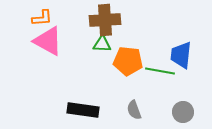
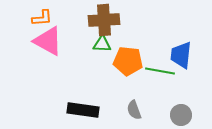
brown cross: moved 1 px left
gray circle: moved 2 px left, 3 px down
